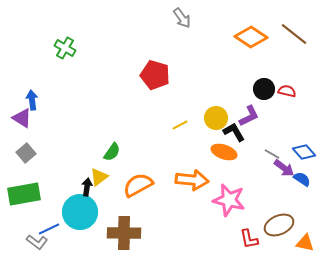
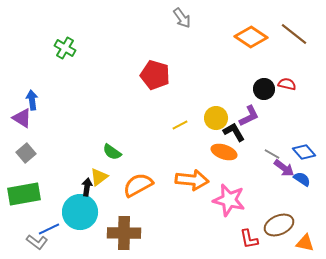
red semicircle: moved 7 px up
green semicircle: rotated 90 degrees clockwise
